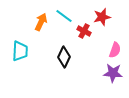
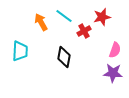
orange arrow: rotated 54 degrees counterclockwise
red cross: rotated 32 degrees clockwise
black diamond: rotated 15 degrees counterclockwise
